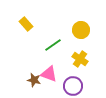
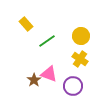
yellow circle: moved 6 px down
green line: moved 6 px left, 4 px up
brown star: rotated 24 degrees clockwise
